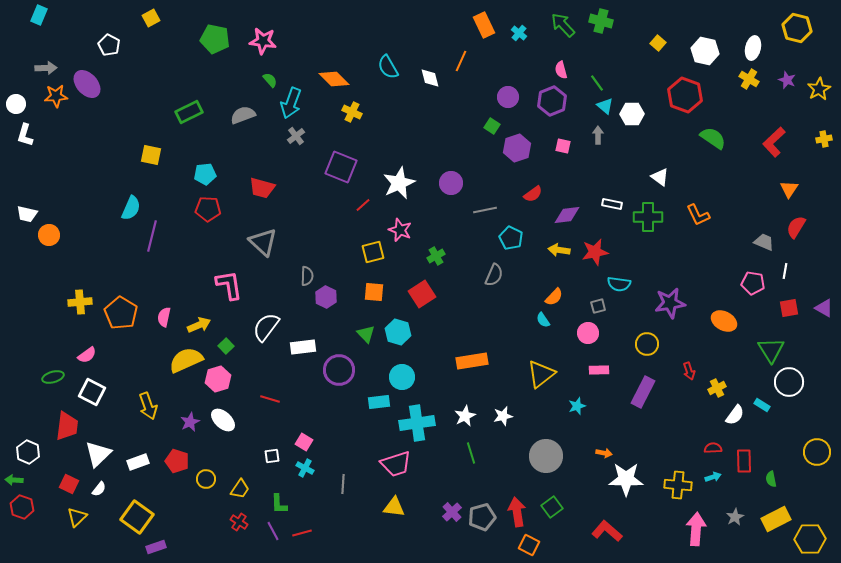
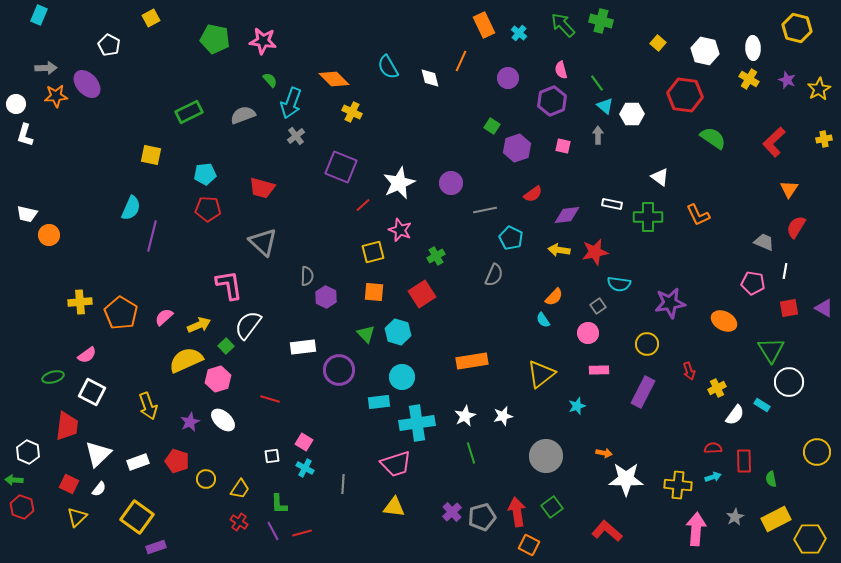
white ellipse at (753, 48): rotated 15 degrees counterclockwise
red hexagon at (685, 95): rotated 12 degrees counterclockwise
purple circle at (508, 97): moved 19 px up
gray square at (598, 306): rotated 21 degrees counterclockwise
pink semicircle at (164, 317): rotated 36 degrees clockwise
white semicircle at (266, 327): moved 18 px left, 2 px up
